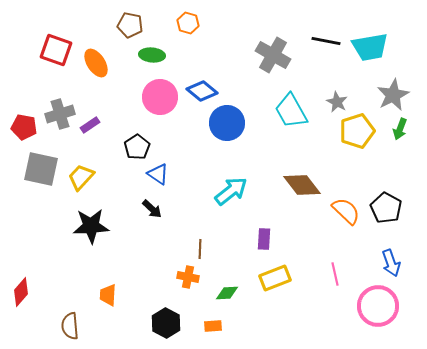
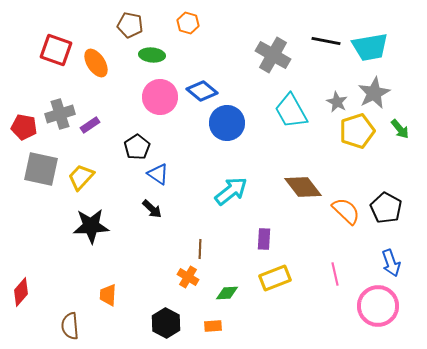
gray star at (393, 95): moved 19 px left, 2 px up
green arrow at (400, 129): rotated 60 degrees counterclockwise
brown diamond at (302, 185): moved 1 px right, 2 px down
orange cross at (188, 277): rotated 20 degrees clockwise
